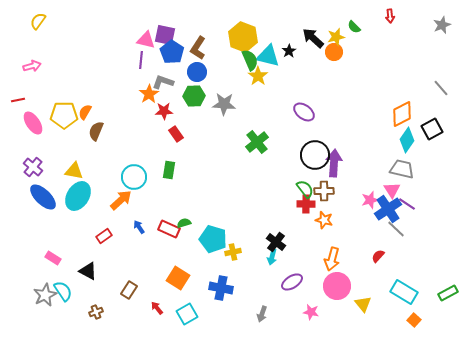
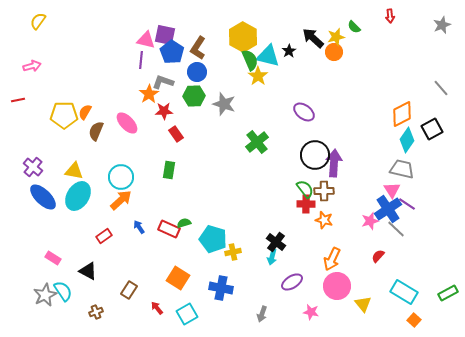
yellow hexagon at (243, 37): rotated 8 degrees clockwise
gray star at (224, 104): rotated 15 degrees clockwise
pink ellipse at (33, 123): moved 94 px right; rotated 10 degrees counterclockwise
cyan circle at (134, 177): moved 13 px left
pink star at (370, 200): moved 21 px down
orange arrow at (332, 259): rotated 10 degrees clockwise
